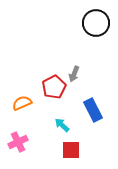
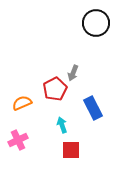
gray arrow: moved 1 px left, 1 px up
red pentagon: moved 1 px right, 2 px down
blue rectangle: moved 2 px up
cyan arrow: rotated 28 degrees clockwise
pink cross: moved 2 px up
